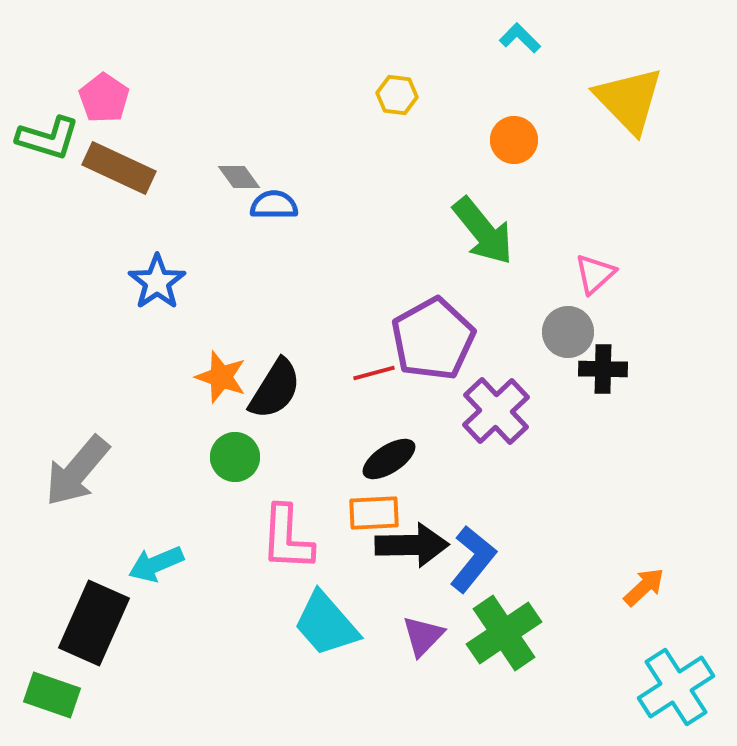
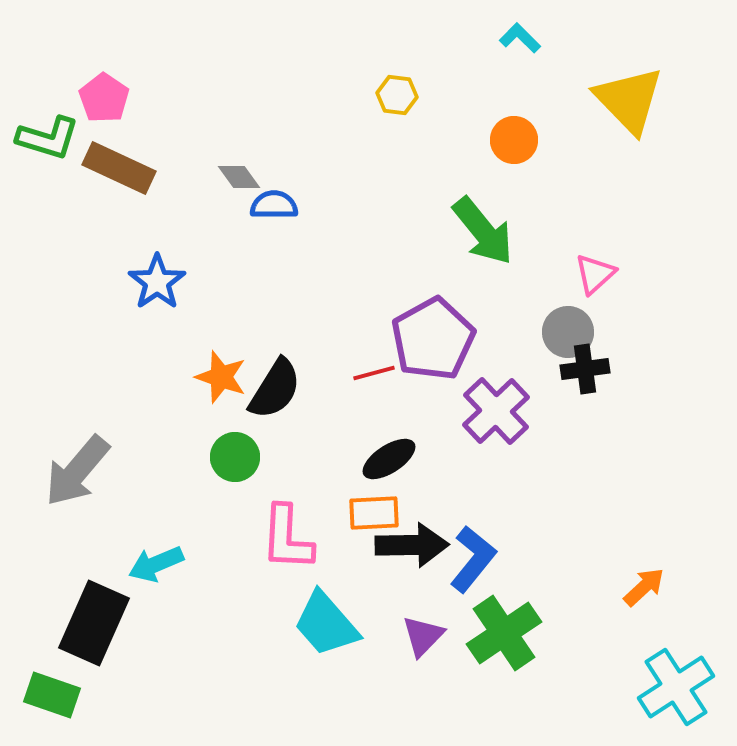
black cross: moved 18 px left; rotated 9 degrees counterclockwise
